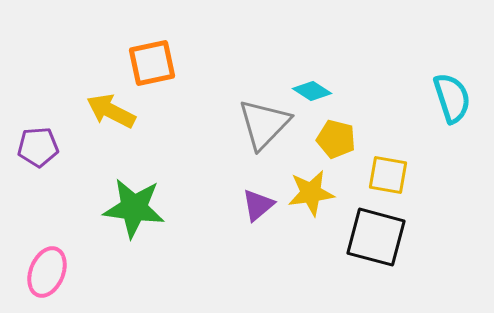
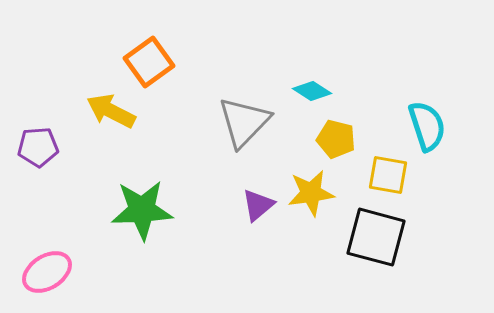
orange square: moved 3 px left, 1 px up; rotated 24 degrees counterclockwise
cyan semicircle: moved 25 px left, 28 px down
gray triangle: moved 20 px left, 2 px up
green star: moved 8 px right, 2 px down; rotated 10 degrees counterclockwise
pink ellipse: rotated 36 degrees clockwise
